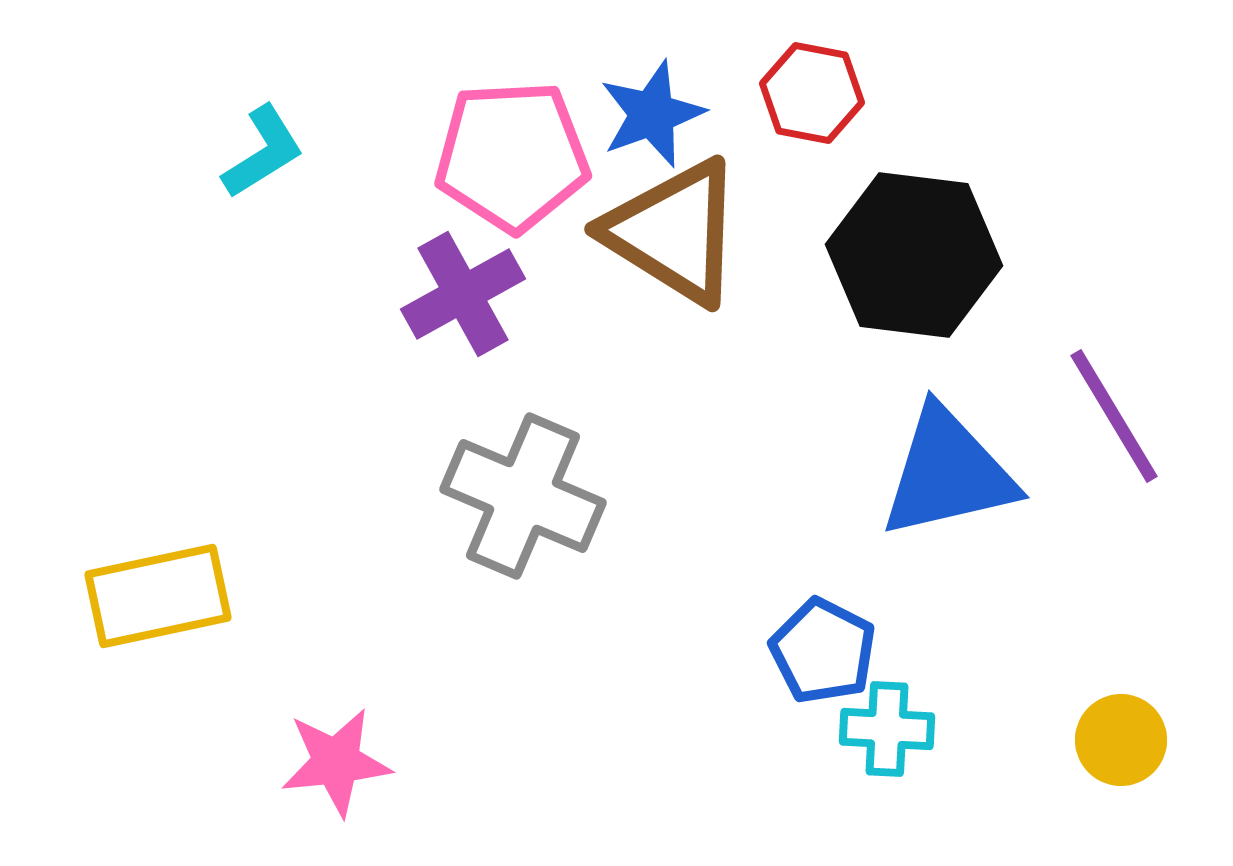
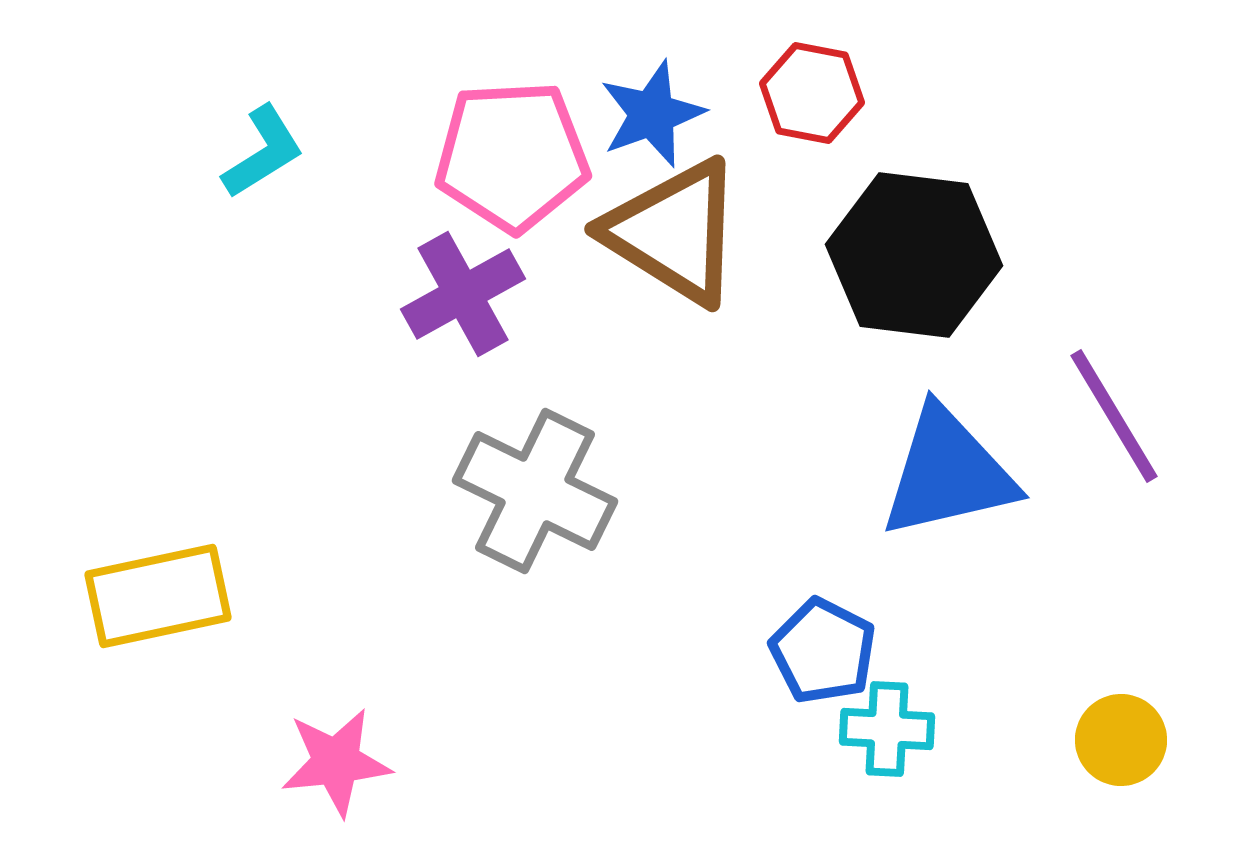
gray cross: moved 12 px right, 5 px up; rotated 3 degrees clockwise
